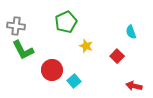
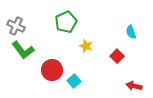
gray cross: rotated 18 degrees clockwise
green L-shape: rotated 10 degrees counterclockwise
